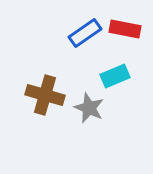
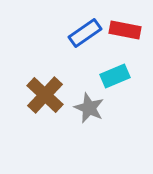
red rectangle: moved 1 px down
brown cross: rotated 27 degrees clockwise
